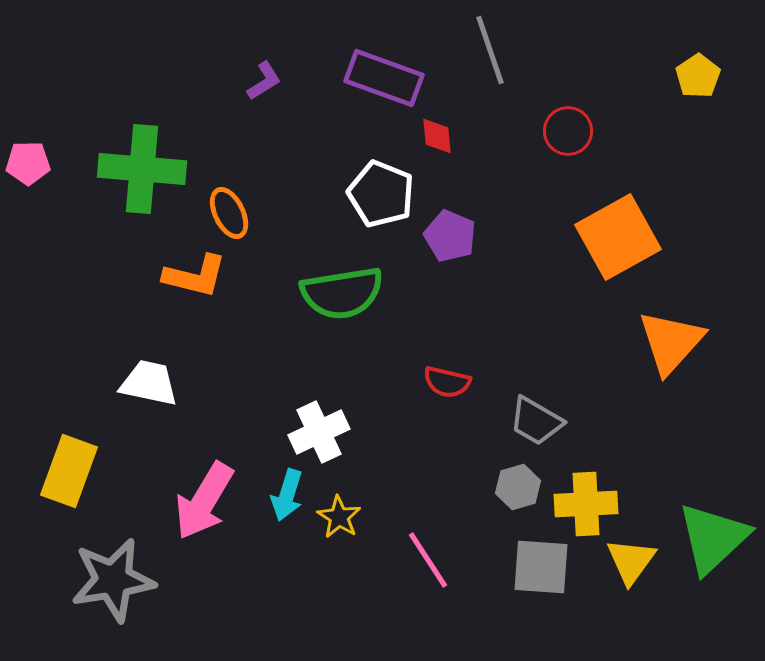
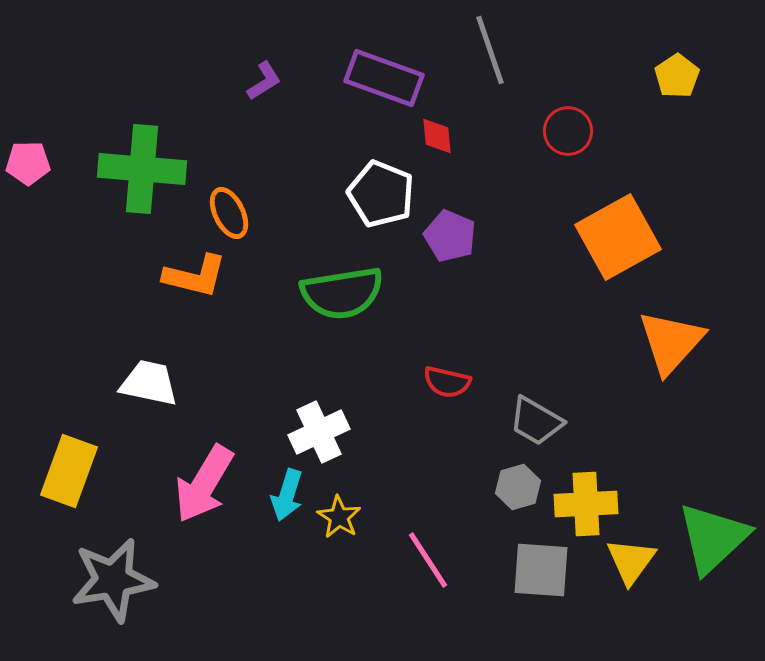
yellow pentagon: moved 21 px left
pink arrow: moved 17 px up
gray square: moved 3 px down
